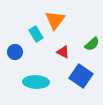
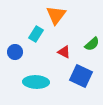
orange triangle: moved 1 px right, 5 px up
cyan rectangle: rotated 63 degrees clockwise
red triangle: moved 1 px right
blue square: rotated 10 degrees counterclockwise
